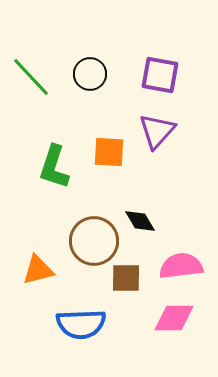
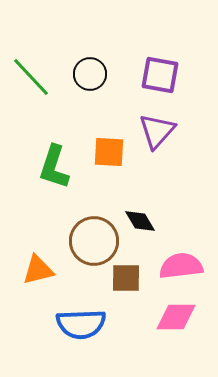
pink diamond: moved 2 px right, 1 px up
